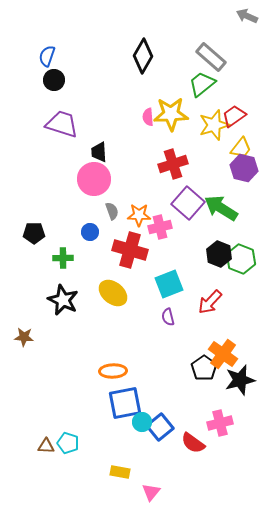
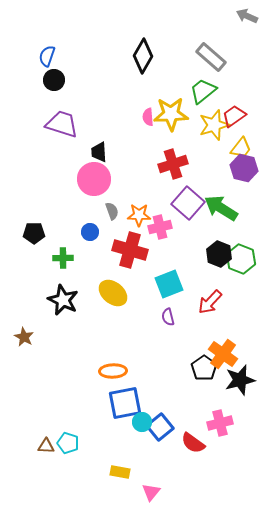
green trapezoid at (202, 84): moved 1 px right, 7 px down
brown star at (24, 337): rotated 24 degrees clockwise
